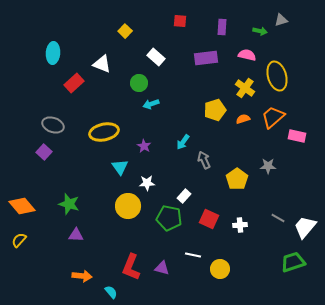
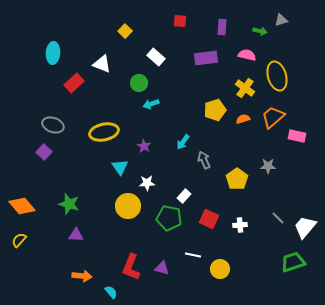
gray line at (278, 218): rotated 16 degrees clockwise
